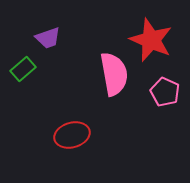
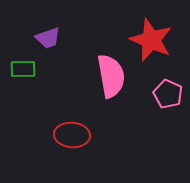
green rectangle: rotated 40 degrees clockwise
pink semicircle: moved 3 px left, 2 px down
pink pentagon: moved 3 px right, 2 px down
red ellipse: rotated 20 degrees clockwise
